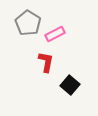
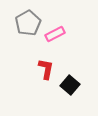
gray pentagon: rotated 10 degrees clockwise
red L-shape: moved 7 px down
